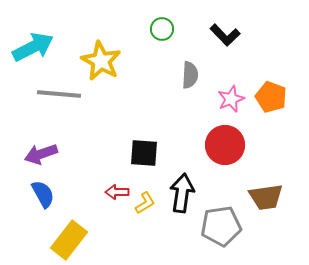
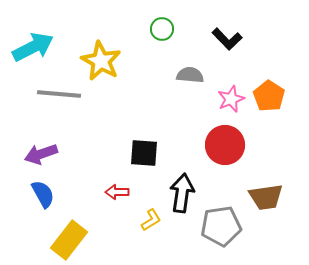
black L-shape: moved 2 px right, 4 px down
gray semicircle: rotated 88 degrees counterclockwise
orange pentagon: moved 2 px left, 1 px up; rotated 12 degrees clockwise
yellow L-shape: moved 6 px right, 17 px down
